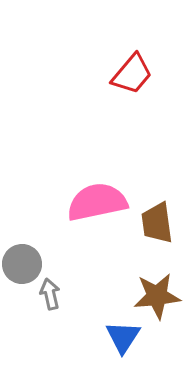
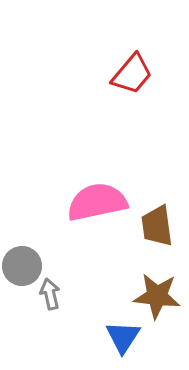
brown trapezoid: moved 3 px down
gray circle: moved 2 px down
brown star: rotated 12 degrees clockwise
